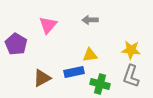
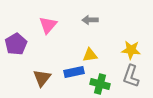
purple pentagon: rotated 10 degrees clockwise
brown triangle: rotated 24 degrees counterclockwise
